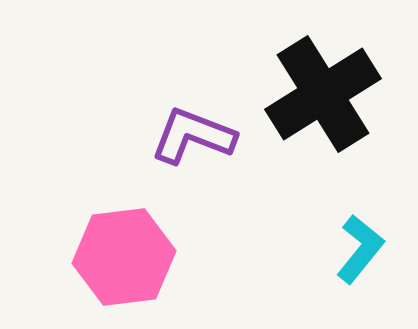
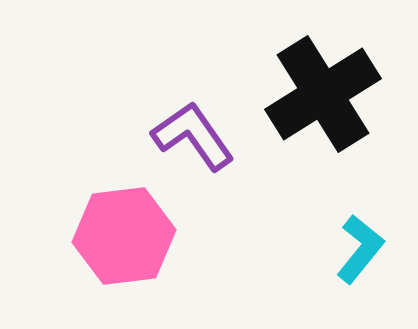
purple L-shape: rotated 34 degrees clockwise
pink hexagon: moved 21 px up
